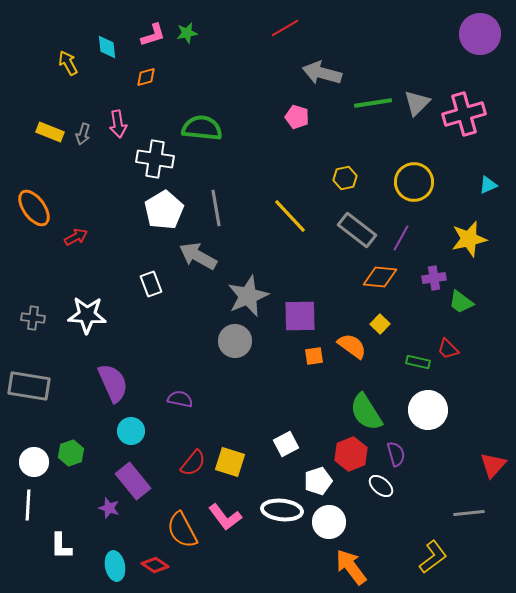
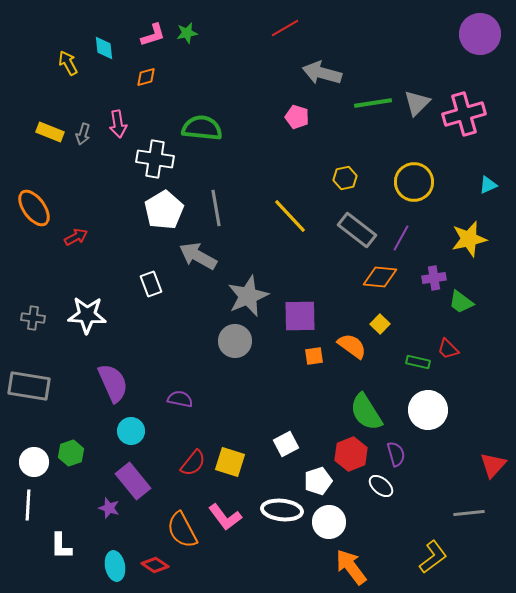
cyan diamond at (107, 47): moved 3 px left, 1 px down
